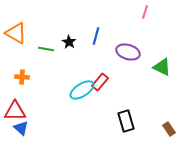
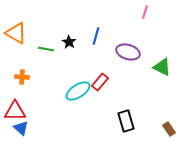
cyan ellipse: moved 4 px left, 1 px down
